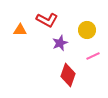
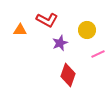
pink line: moved 5 px right, 2 px up
